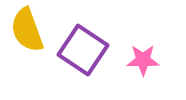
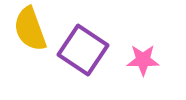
yellow semicircle: moved 3 px right, 1 px up
